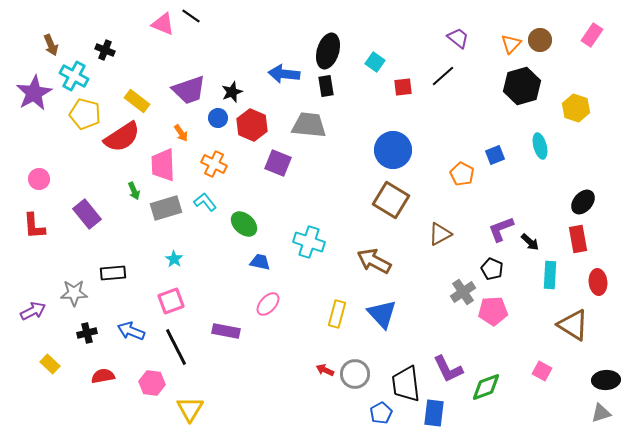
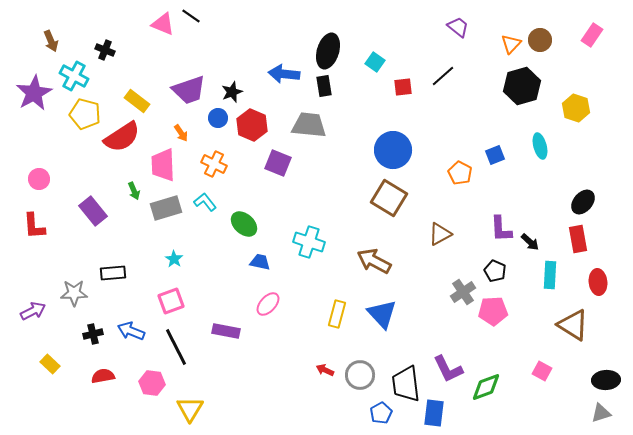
purple trapezoid at (458, 38): moved 11 px up
brown arrow at (51, 45): moved 4 px up
black rectangle at (326, 86): moved 2 px left
orange pentagon at (462, 174): moved 2 px left, 1 px up
brown square at (391, 200): moved 2 px left, 2 px up
purple rectangle at (87, 214): moved 6 px right, 3 px up
purple L-shape at (501, 229): rotated 72 degrees counterclockwise
black pentagon at (492, 269): moved 3 px right, 2 px down
black cross at (87, 333): moved 6 px right, 1 px down
gray circle at (355, 374): moved 5 px right, 1 px down
